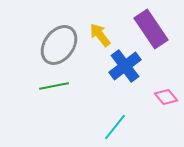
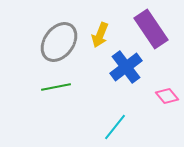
yellow arrow: rotated 120 degrees counterclockwise
gray ellipse: moved 3 px up
blue cross: moved 1 px right, 1 px down
green line: moved 2 px right, 1 px down
pink diamond: moved 1 px right, 1 px up
